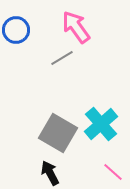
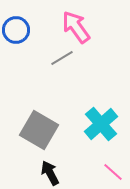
gray square: moved 19 px left, 3 px up
